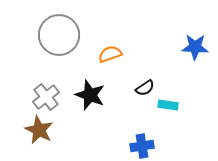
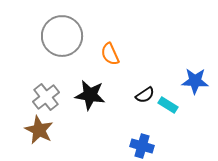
gray circle: moved 3 px right, 1 px down
blue star: moved 34 px down
orange semicircle: rotated 95 degrees counterclockwise
black semicircle: moved 7 px down
black star: rotated 12 degrees counterclockwise
cyan rectangle: rotated 24 degrees clockwise
blue cross: rotated 25 degrees clockwise
